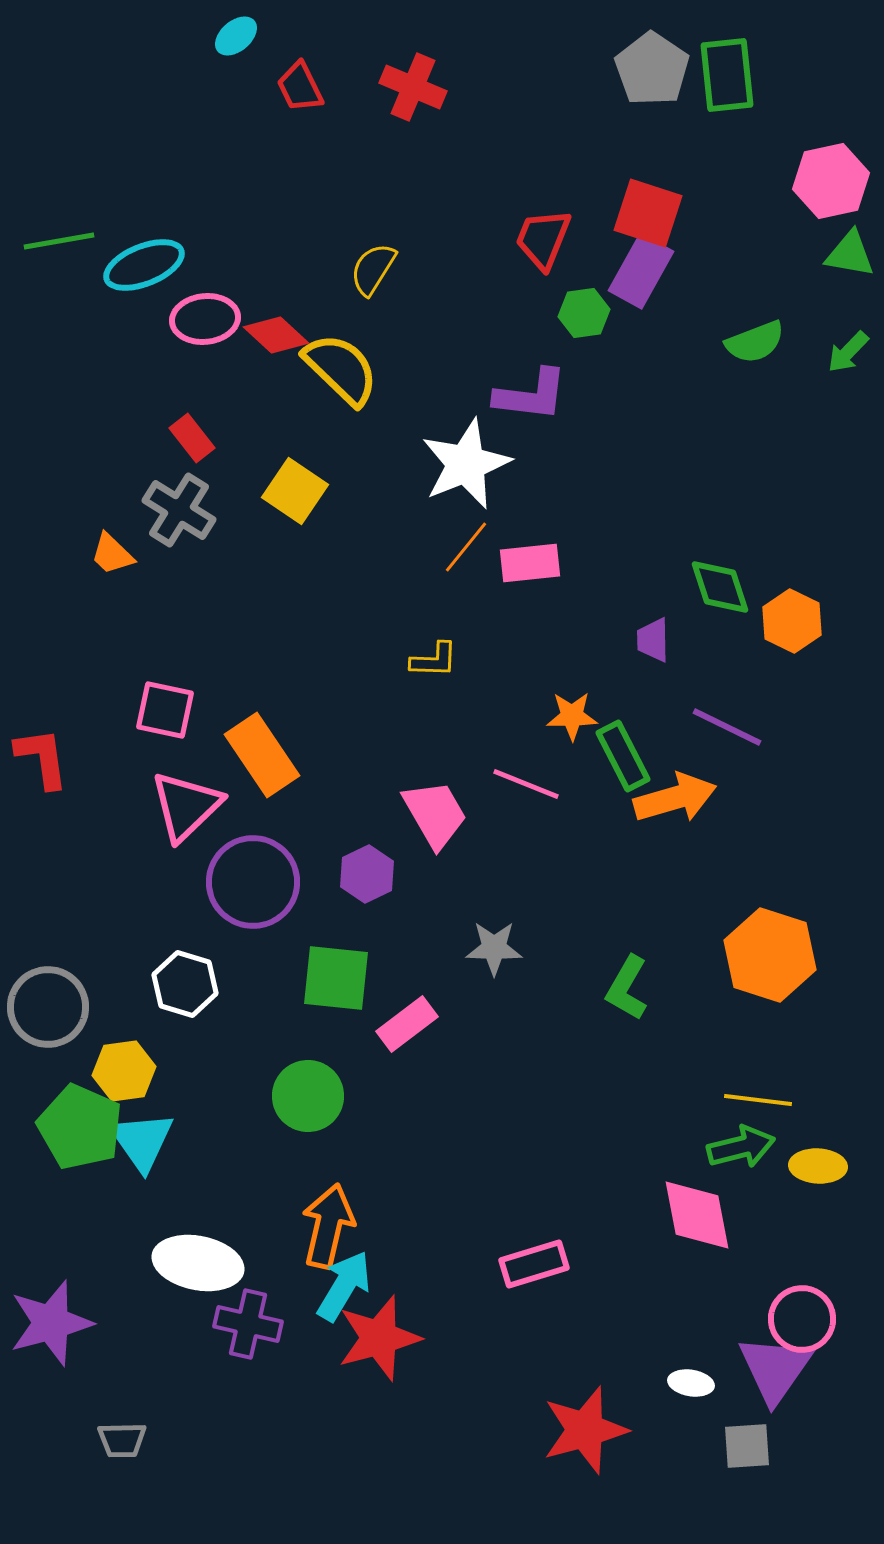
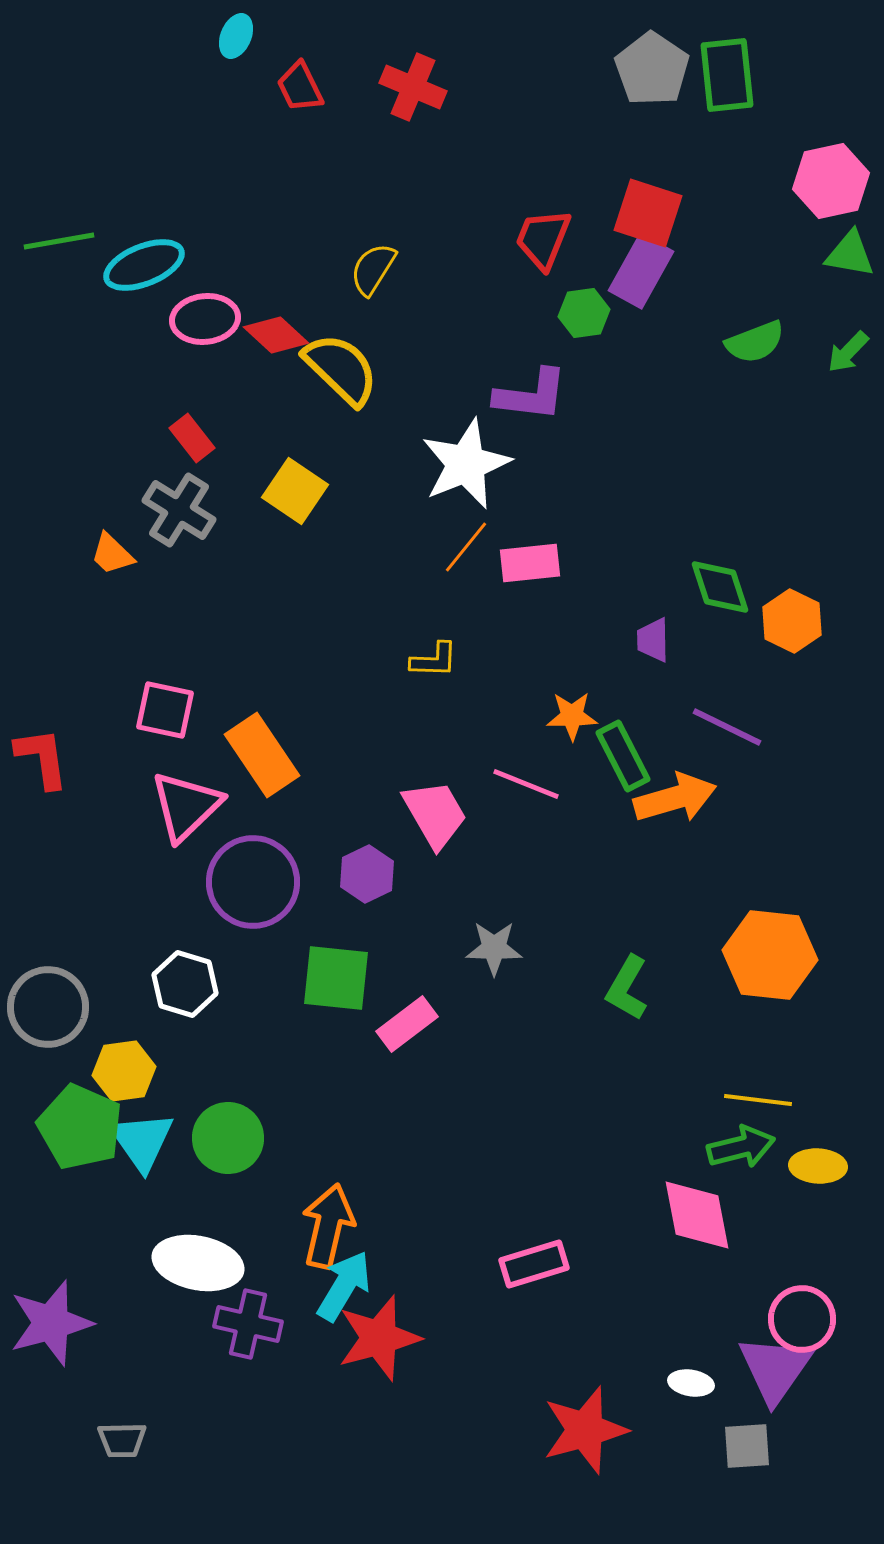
cyan ellipse at (236, 36): rotated 27 degrees counterclockwise
orange hexagon at (770, 955): rotated 12 degrees counterclockwise
green circle at (308, 1096): moved 80 px left, 42 px down
